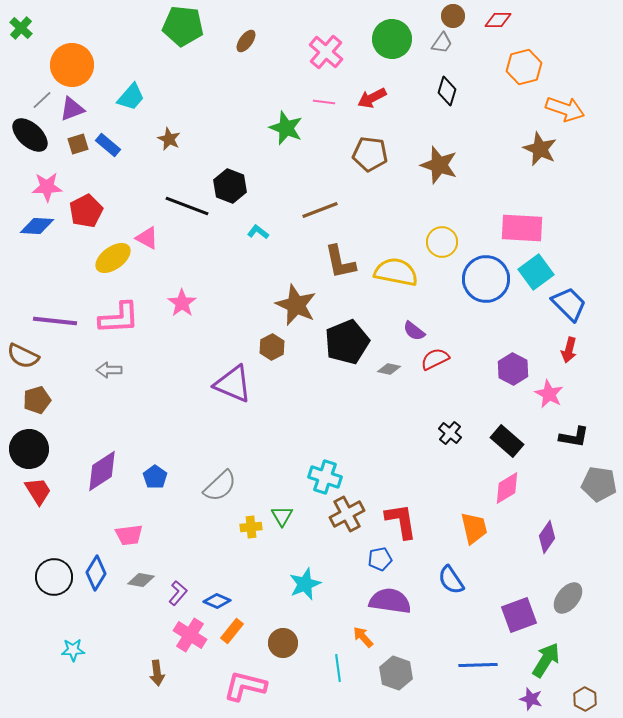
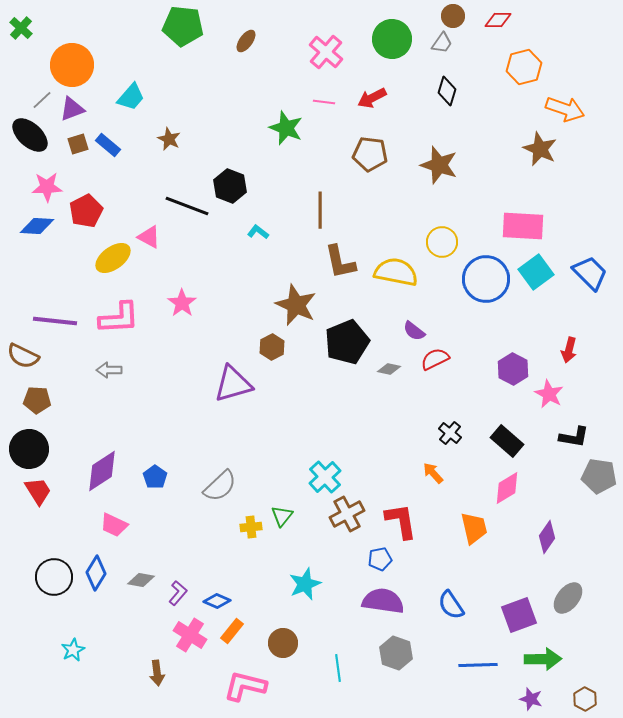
brown line at (320, 210): rotated 69 degrees counterclockwise
pink rectangle at (522, 228): moved 1 px right, 2 px up
pink triangle at (147, 238): moved 2 px right, 1 px up
blue trapezoid at (569, 304): moved 21 px right, 31 px up
purple triangle at (233, 384): rotated 39 degrees counterclockwise
brown pentagon at (37, 400): rotated 20 degrees clockwise
cyan cross at (325, 477): rotated 28 degrees clockwise
gray pentagon at (599, 484): moved 8 px up
green triangle at (282, 516): rotated 10 degrees clockwise
pink trapezoid at (129, 535): moved 15 px left, 10 px up; rotated 32 degrees clockwise
blue semicircle at (451, 580): moved 25 px down
purple semicircle at (390, 601): moved 7 px left
orange arrow at (363, 637): moved 70 px right, 164 px up
cyan star at (73, 650): rotated 25 degrees counterclockwise
green arrow at (546, 660): moved 3 px left, 1 px up; rotated 57 degrees clockwise
gray hexagon at (396, 673): moved 20 px up
